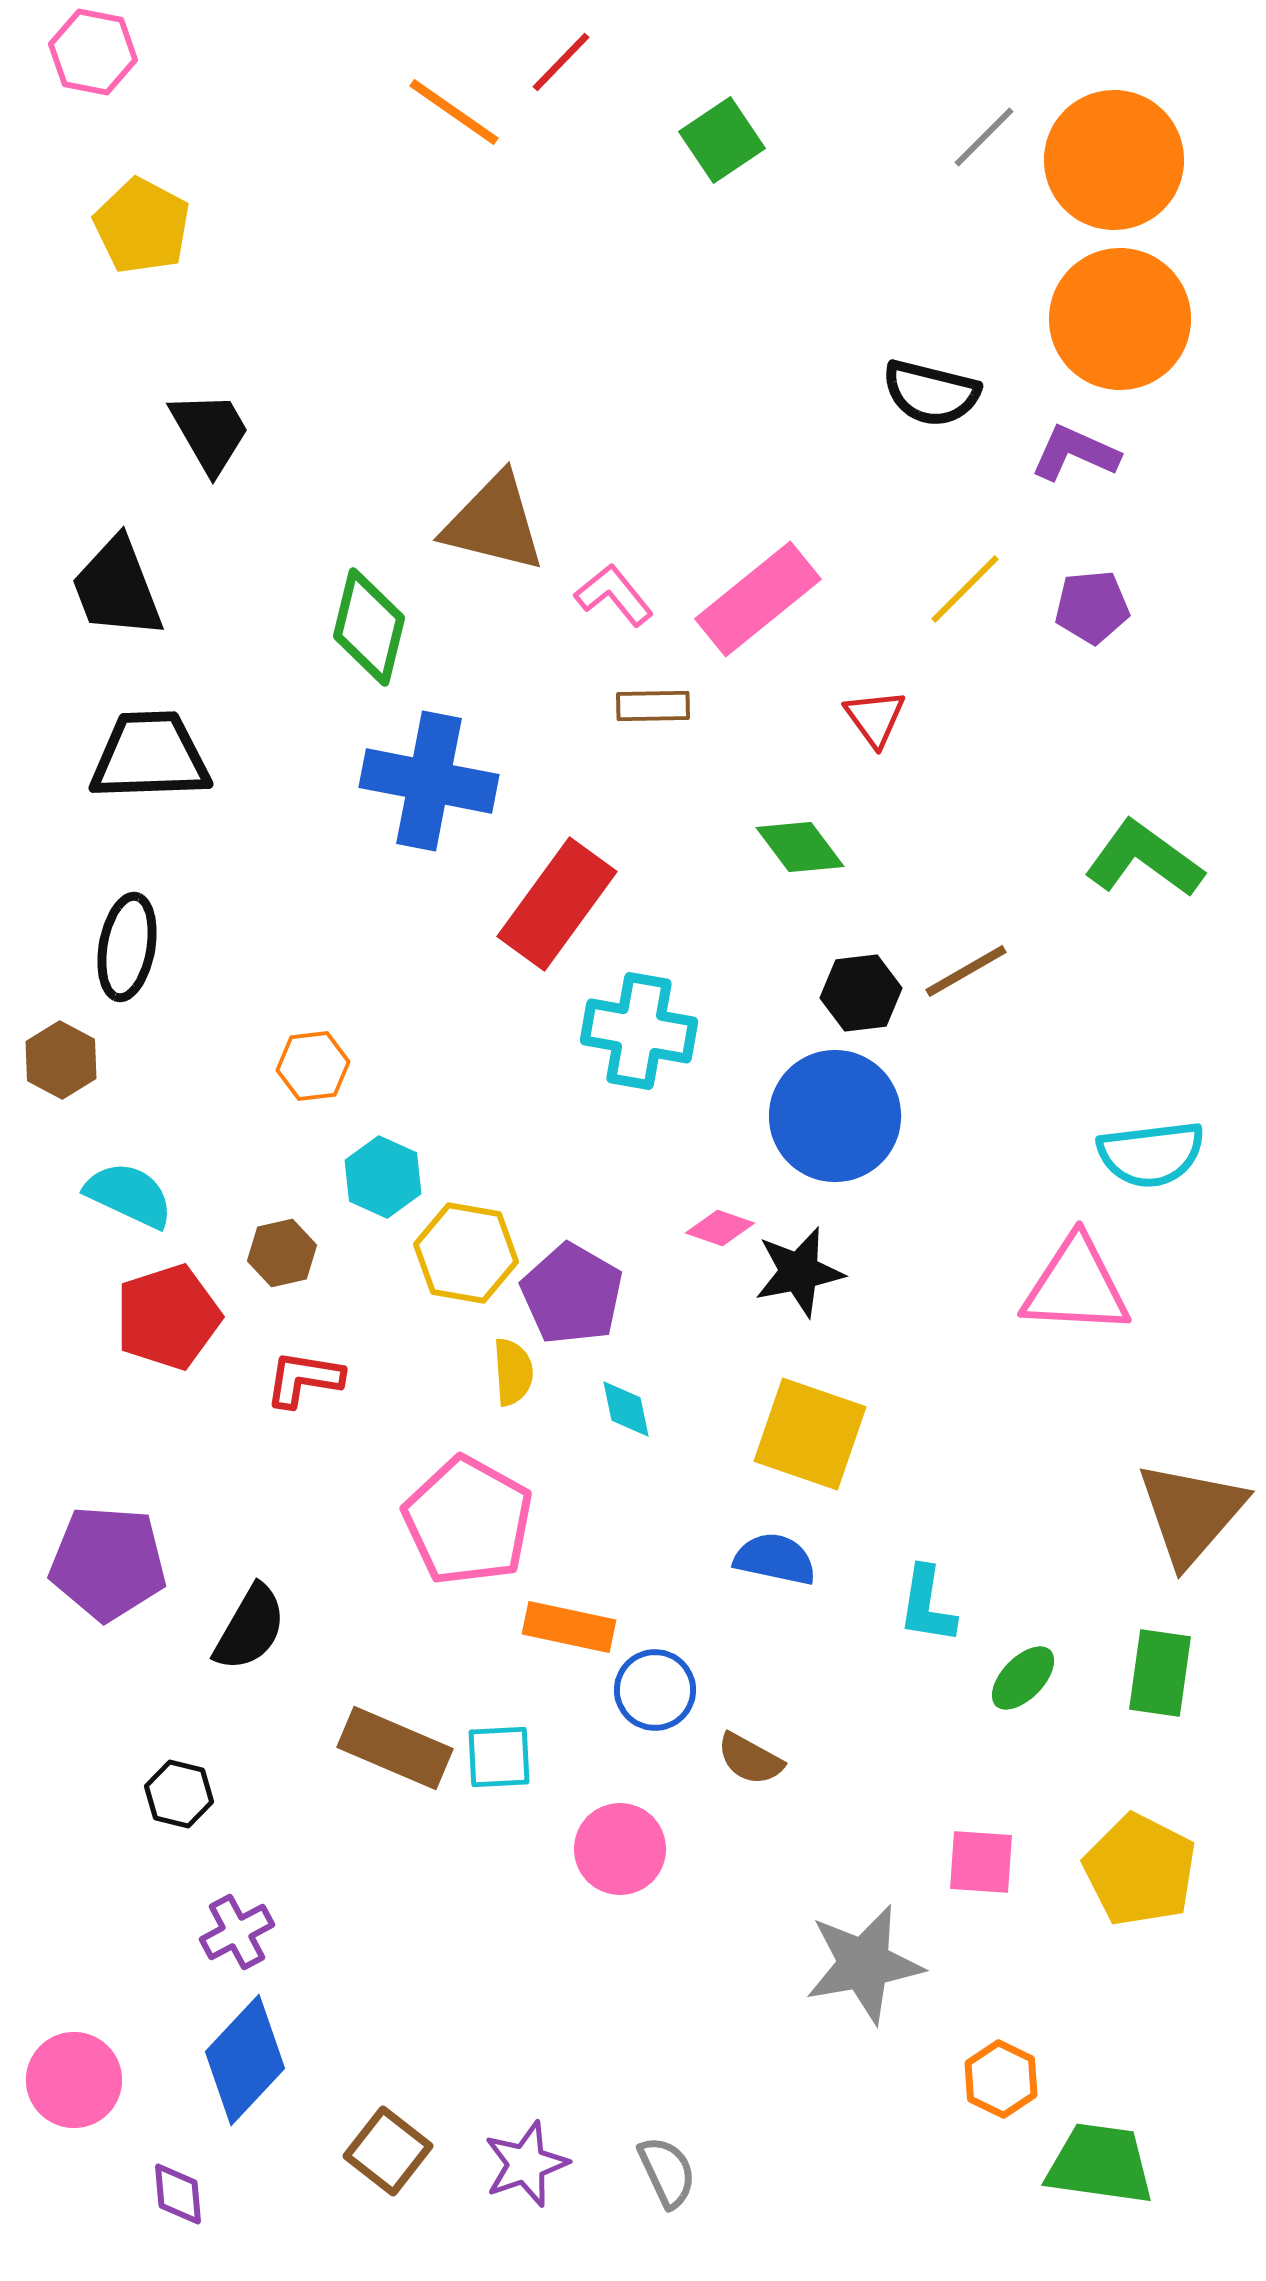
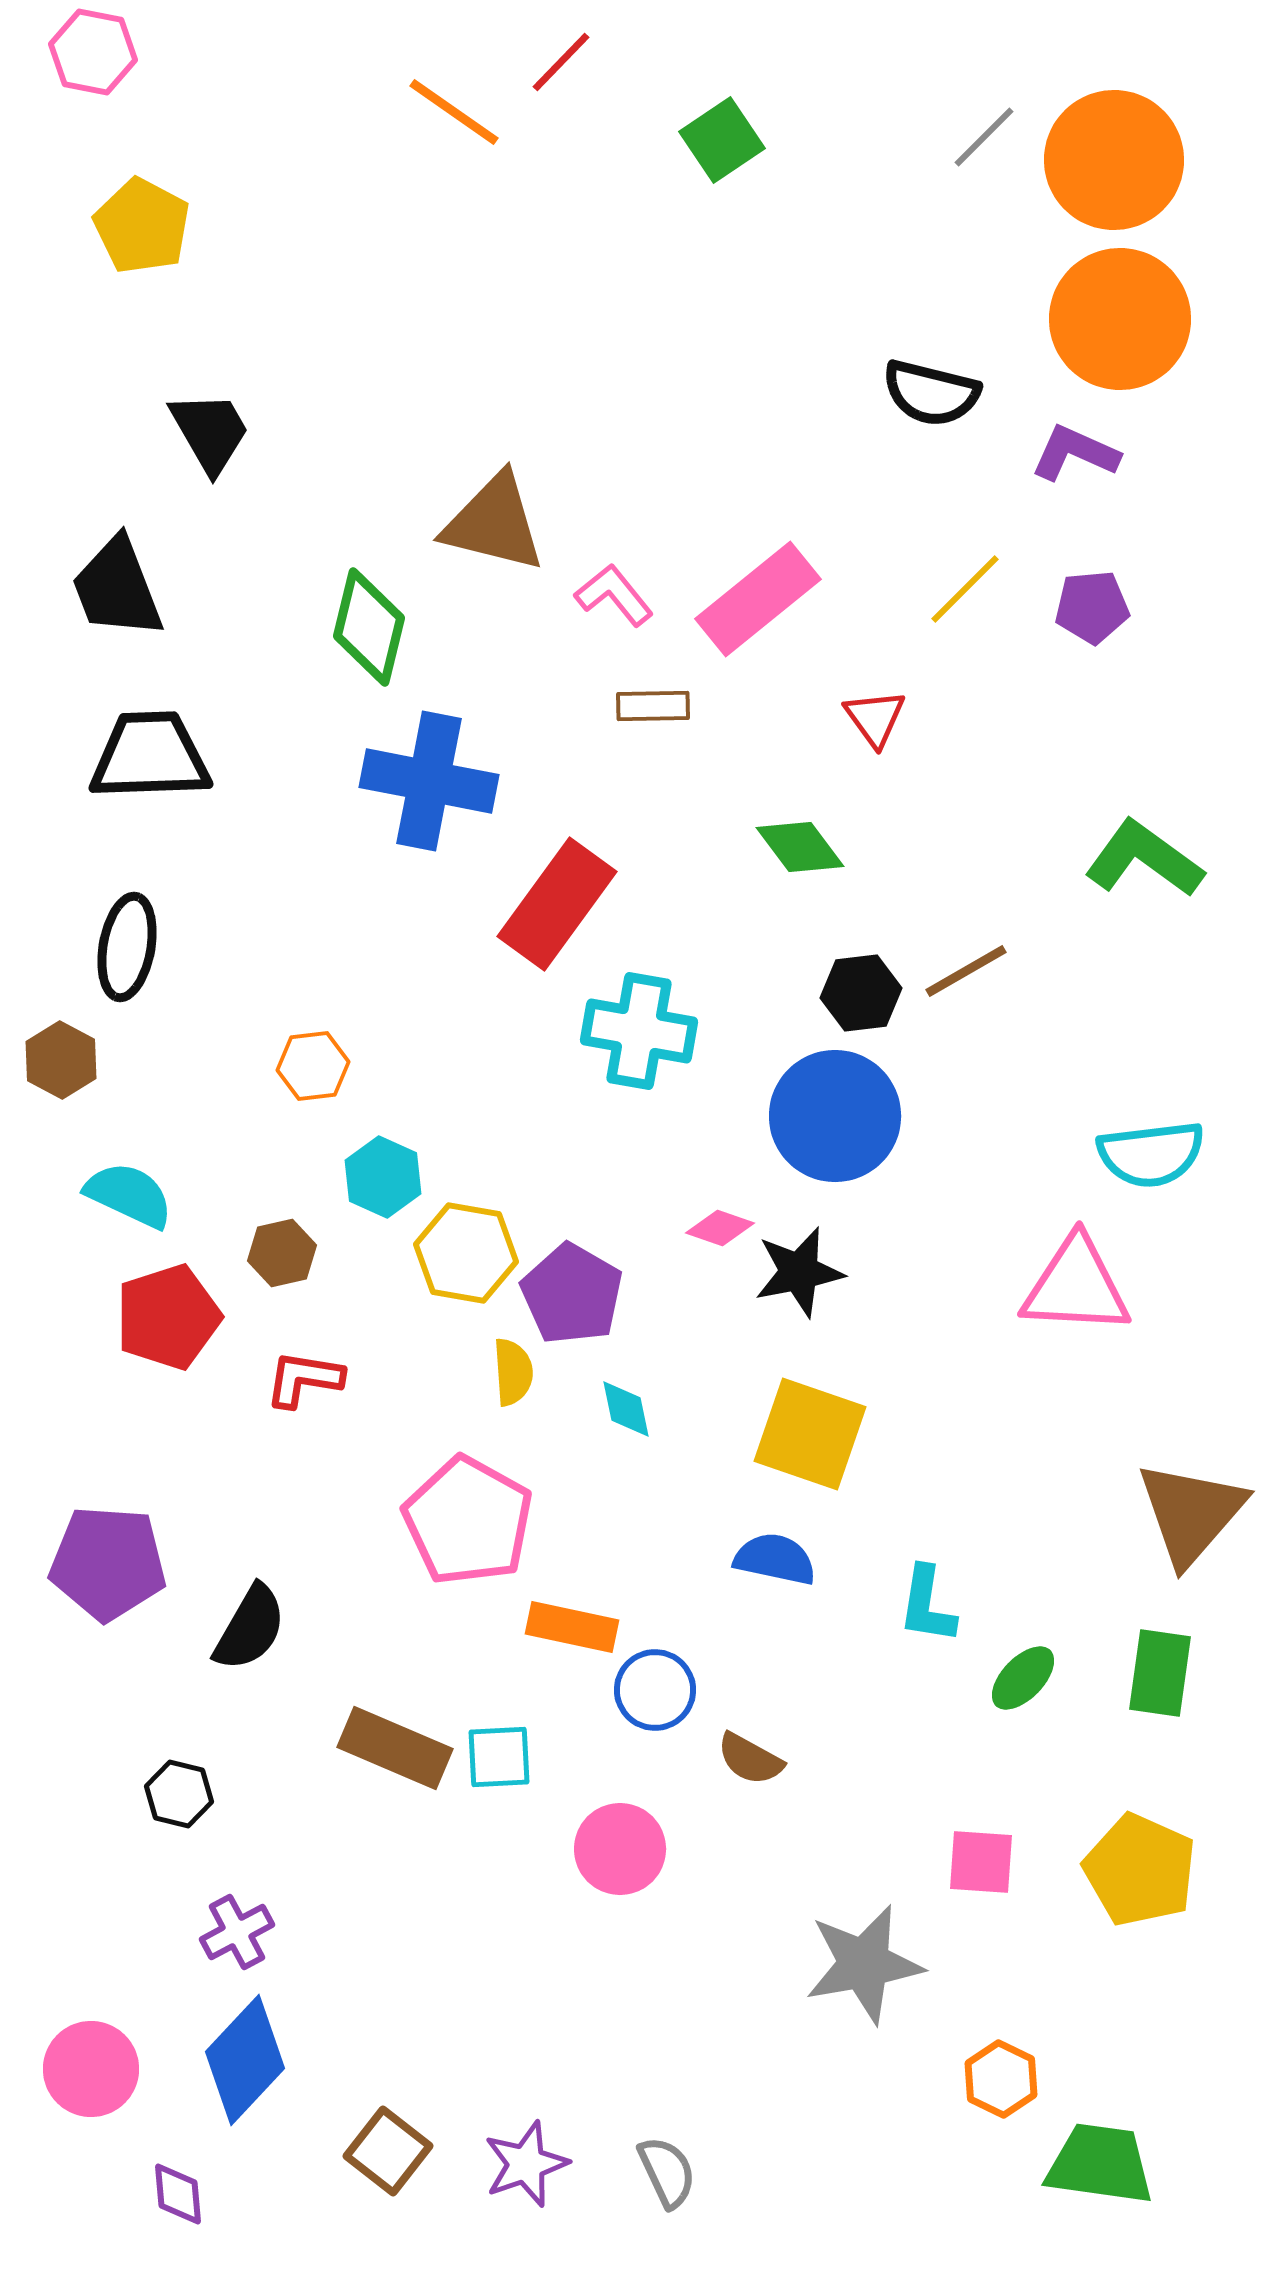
orange rectangle at (569, 1627): moved 3 px right
yellow pentagon at (1140, 1870): rotated 3 degrees counterclockwise
pink circle at (74, 2080): moved 17 px right, 11 px up
